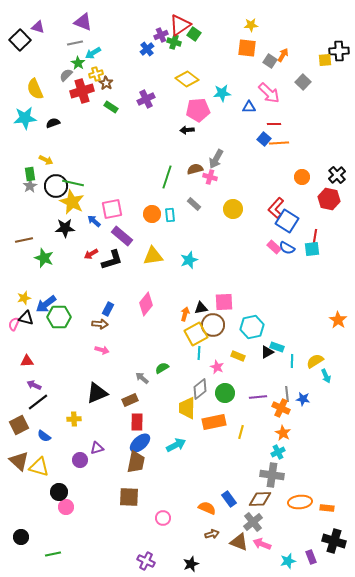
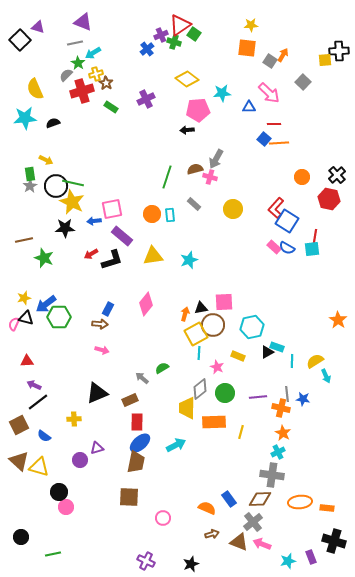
blue arrow at (94, 221): rotated 48 degrees counterclockwise
orange cross at (281, 408): rotated 12 degrees counterclockwise
orange rectangle at (214, 422): rotated 10 degrees clockwise
